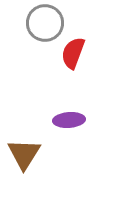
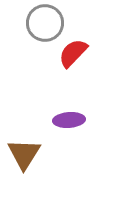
red semicircle: rotated 24 degrees clockwise
